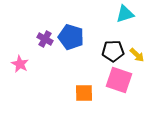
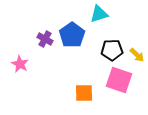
cyan triangle: moved 26 px left
blue pentagon: moved 1 px right, 2 px up; rotated 20 degrees clockwise
black pentagon: moved 1 px left, 1 px up
